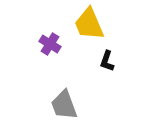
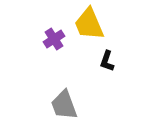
purple cross: moved 4 px right, 5 px up; rotated 25 degrees clockwise
